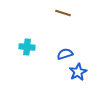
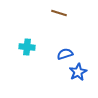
brown line: moved 4 px left
